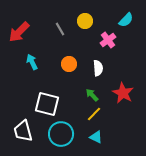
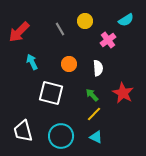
cyan semicircle: rotated 14 degrees clockwise
white square: moved 4 px right, 11 px up
cyan circle: moved 2 px down
